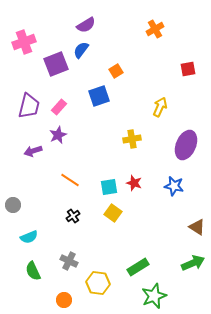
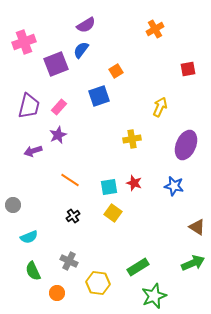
orange circle: moved 7 px left, 7 px up
